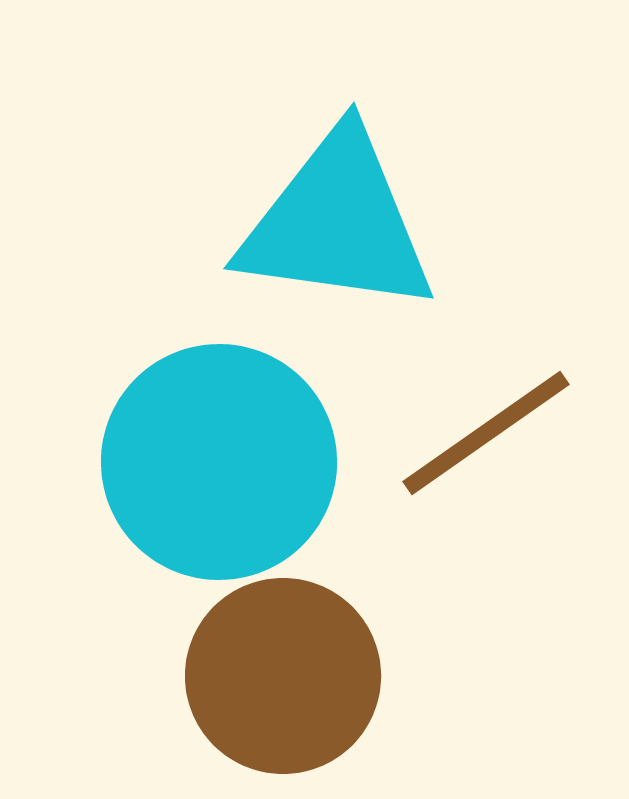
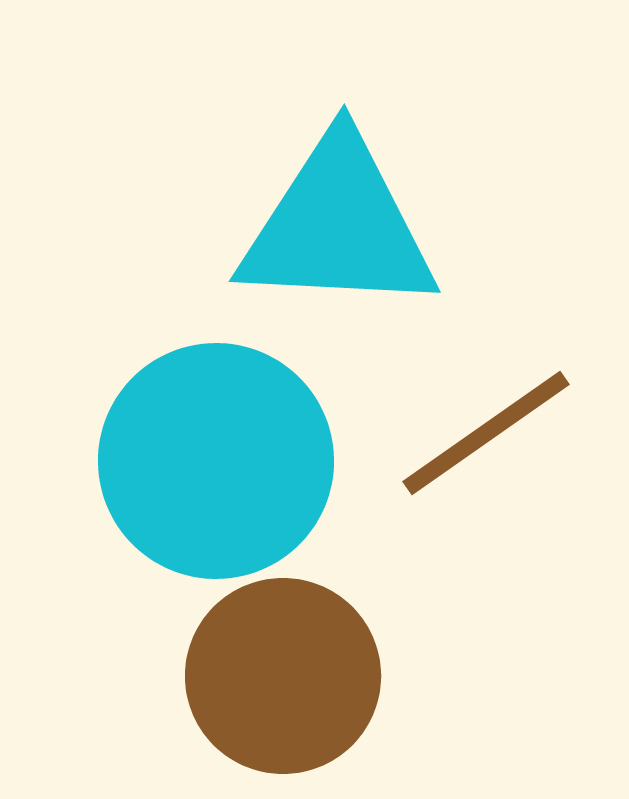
cyan triangle: moved 1 px right, 3 px down; rotated 5 degrees counterclockwise
cyan circle: moved 3 px left, 1 px up
